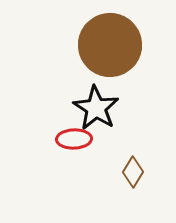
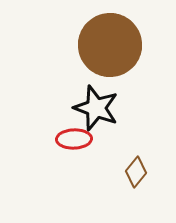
black star: rotated 12 degrees counterclockwise
brown diamond: moved 3 px right; rotated 8 degrees clockwise
